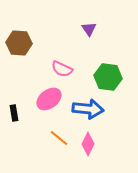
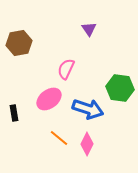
brown hexagon: rotated 15 degrees counterclockwise
pink semicircle: moved 4 px right; rotated 90 degrees clockwise
green hexagon: moved 12 px right, 11 px down
blue arrow: rotated 12 degrees clockwise
pink diamond: moved 1 px left
